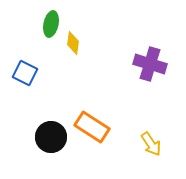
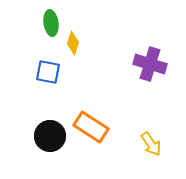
green ellipse: moved 1 px up; rotated 20 degrees counterclockwise
yellow diamond: rotated 10 degrees clockwise
blue square: moved 23 px right, 1 px up; rotated 15 degrees counterclockwise
orange rectangle: moved 1 px left
black circle: moved 1 px left, 1 px up
